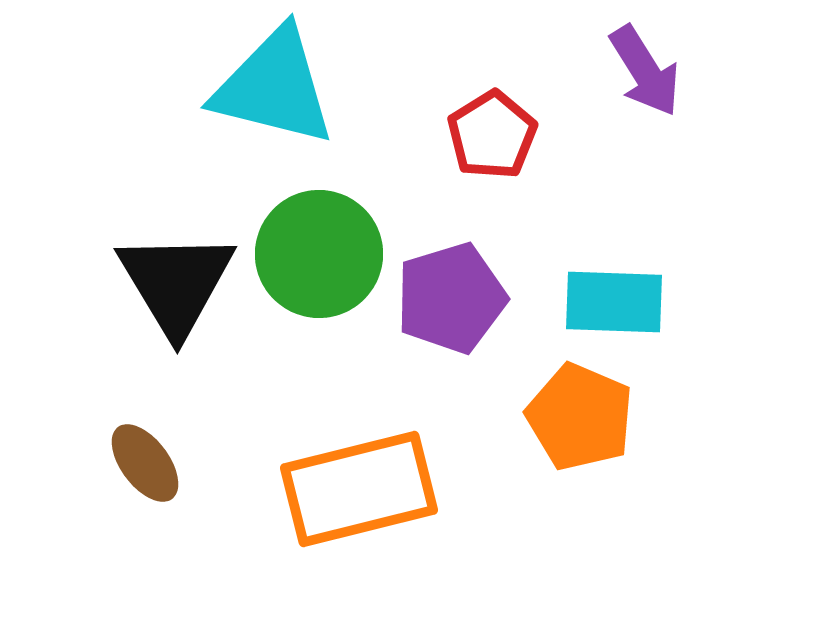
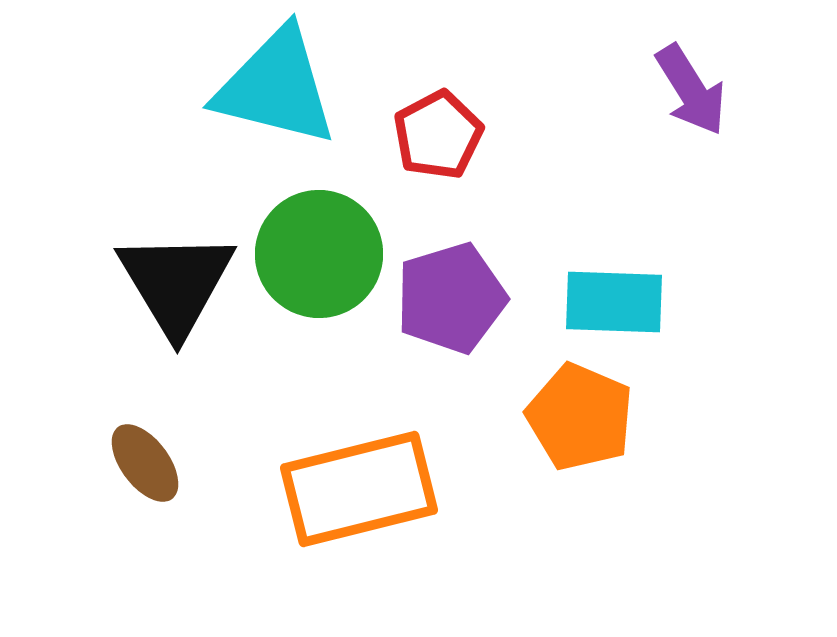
purple arrow: moved 46 px right, 19 px down
cyan triangle: moved 2 px right
red pentagon: moved 54 px left; rotated 4 degrees clockwise
